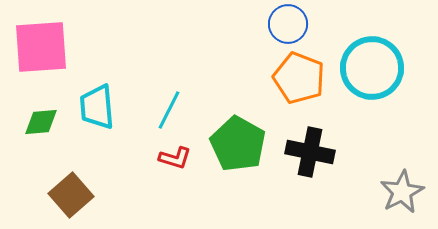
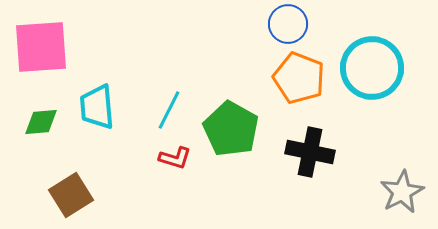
green pentagon: moved 7 px left, 15 px up
brown square: rotated 9 degrees clockwise
